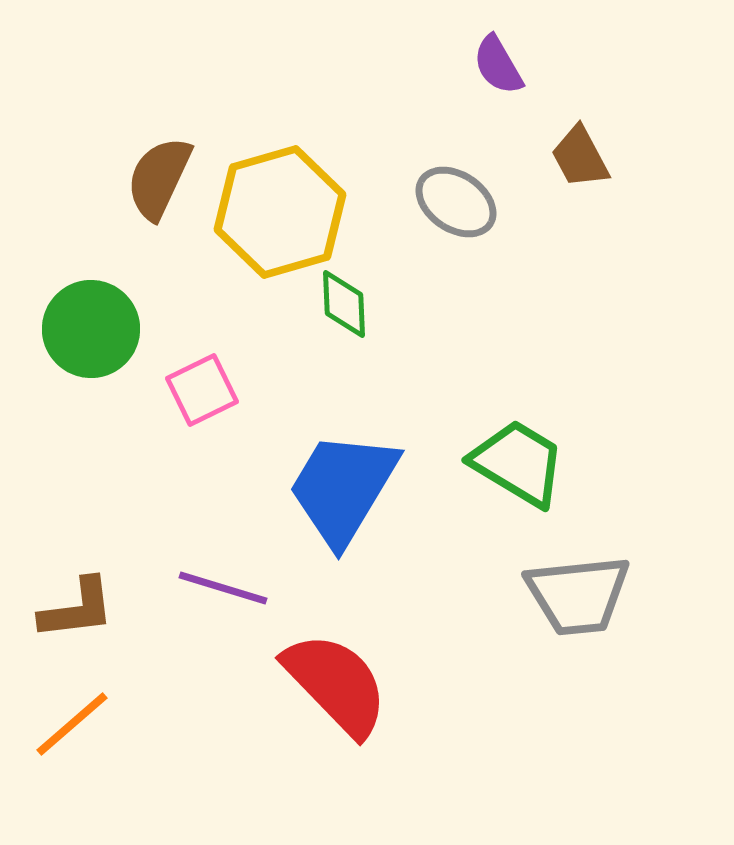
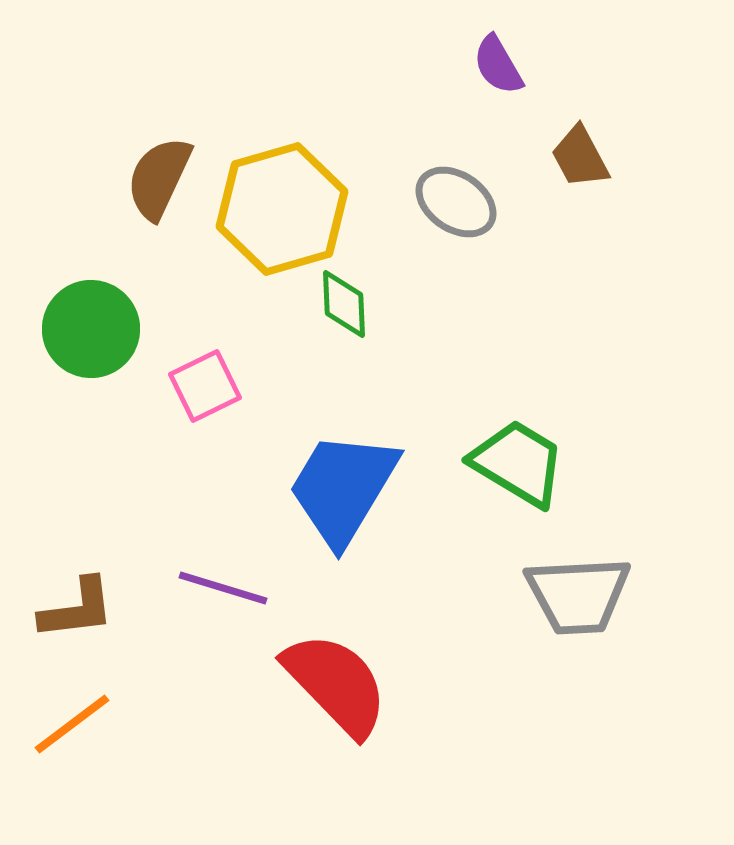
yellow hexagon: moved 2 px right, 3 px up
pink square: moved 3 px right, 4 px up
gray trapezoid: rotated 3 degrees clockwise
orange line: rotated 4 degrees clockwise
